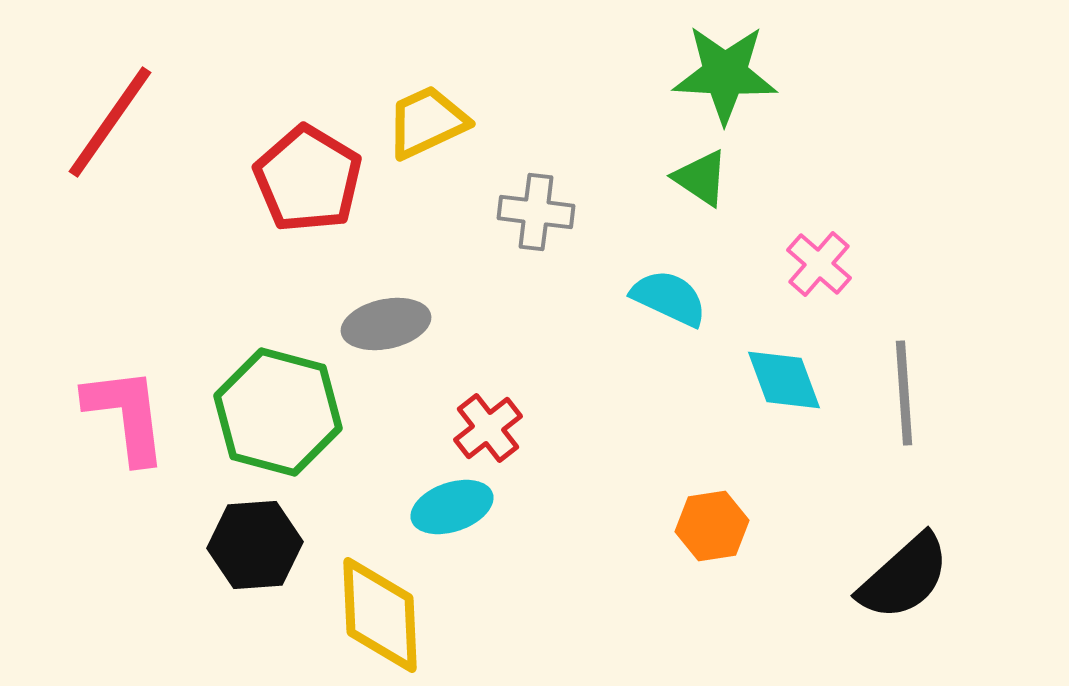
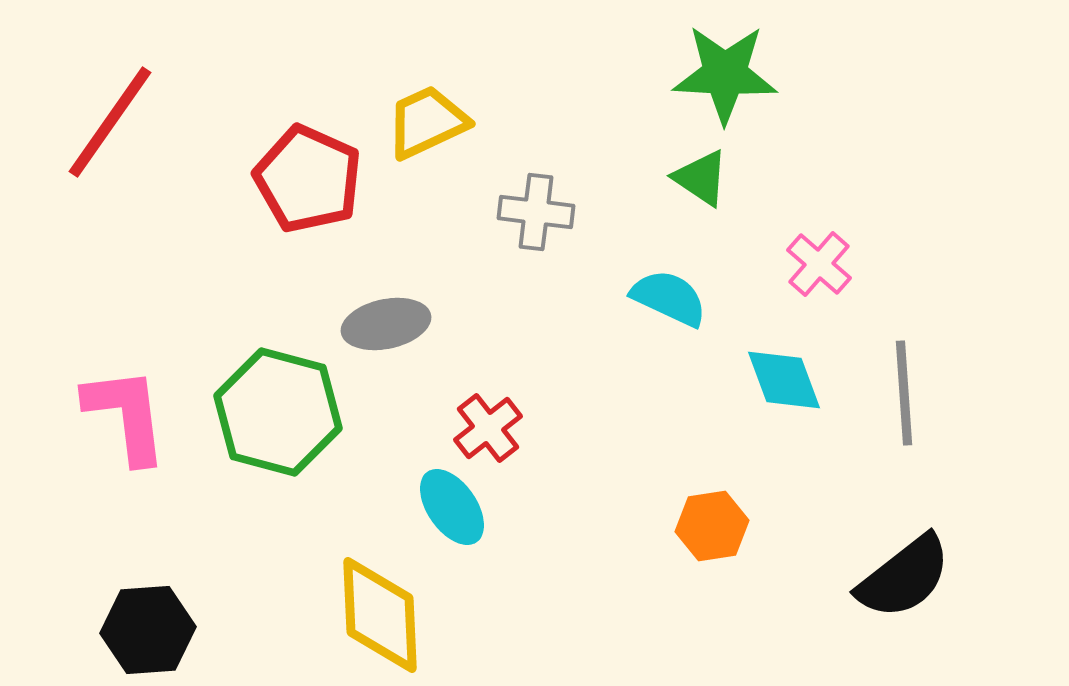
red pentagon: rotated 7 degrees counterclockwise
cyan ellipse: rotated 74 degrees clockwise
black hexagon: moved 107 px left, 85 px down
black semicircle: rotated 4 degrees clockwise
